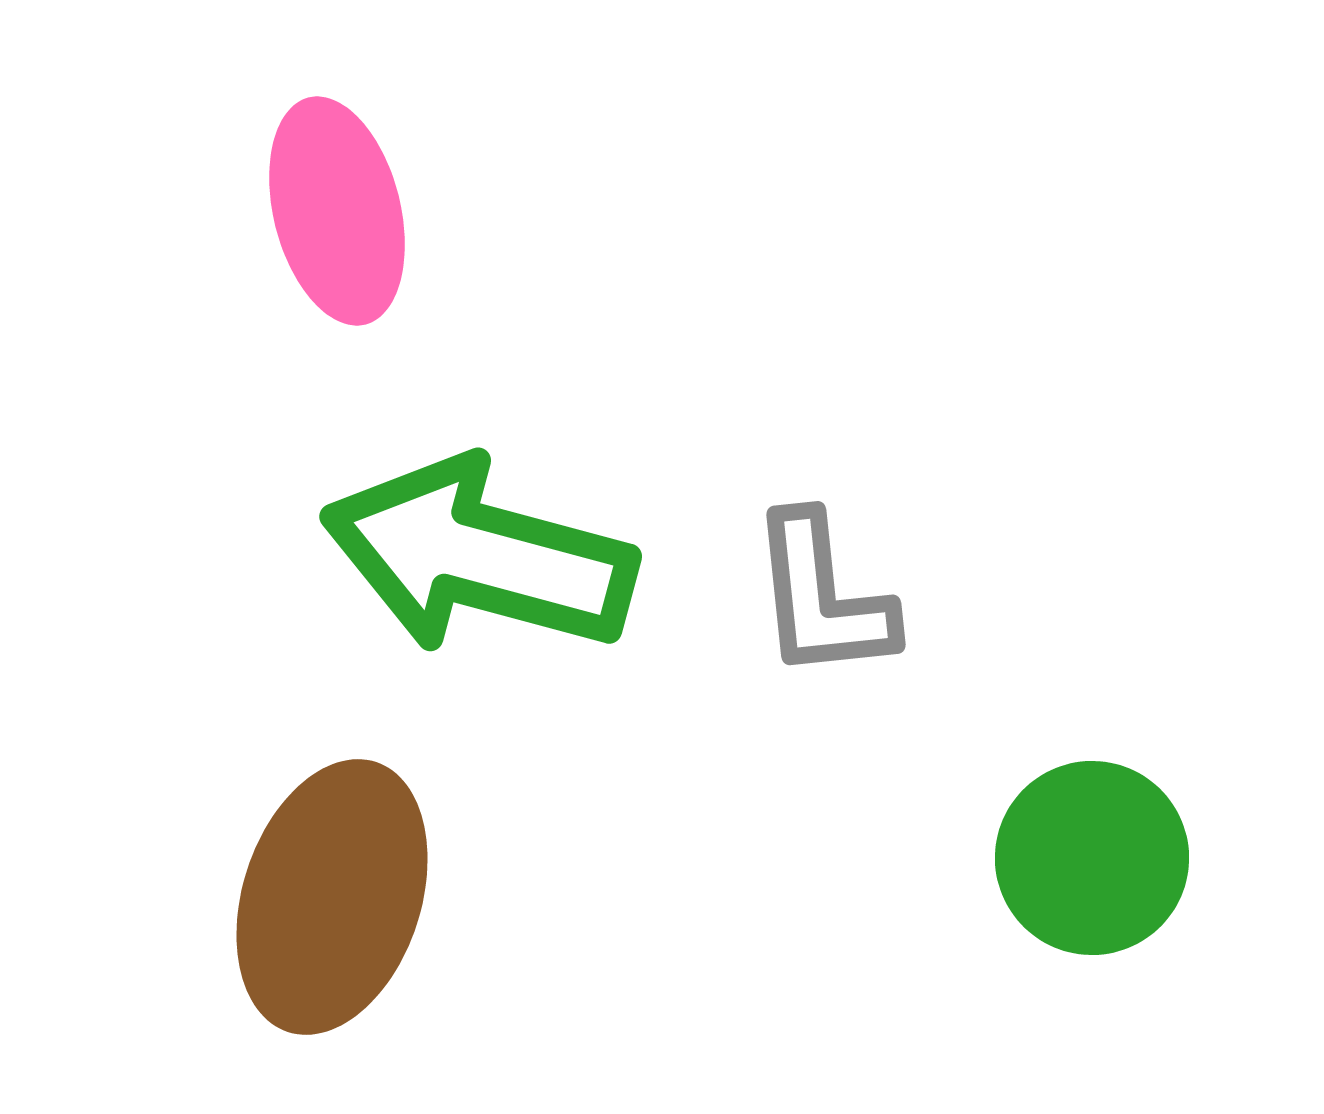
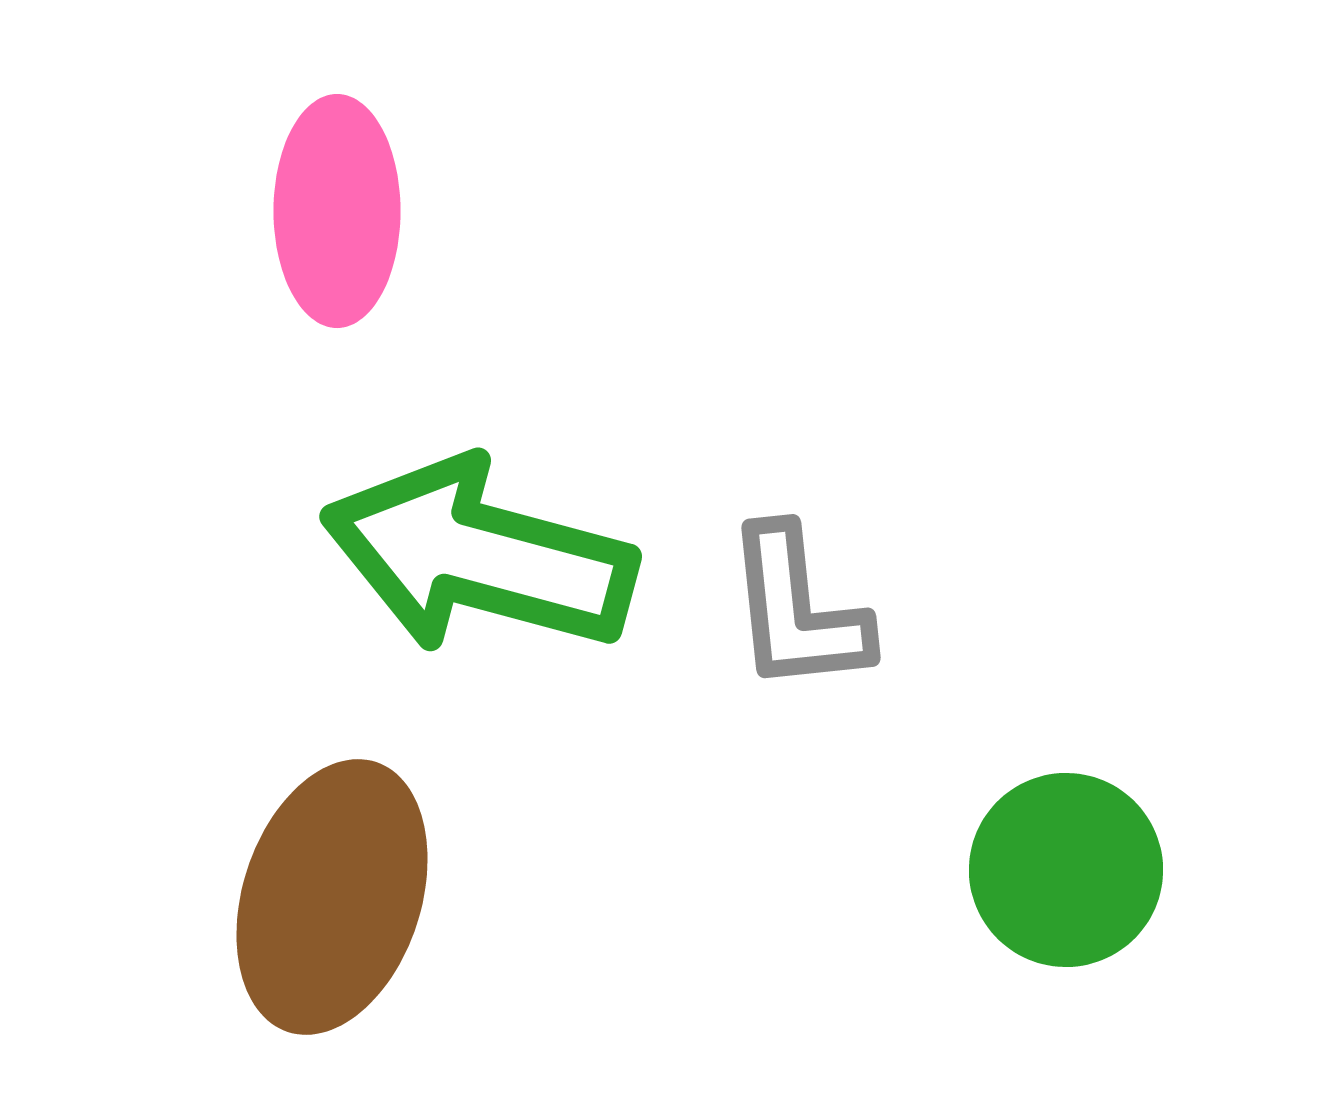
pink ellipse: rotated 14 degrees clockwise
gray L-shape: moved 25 px left, 13 px down
green circle: moved 26 px left, 12 px down
